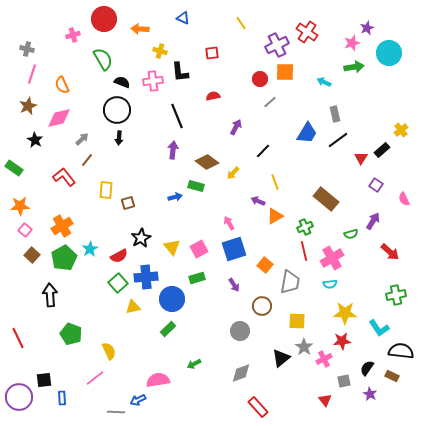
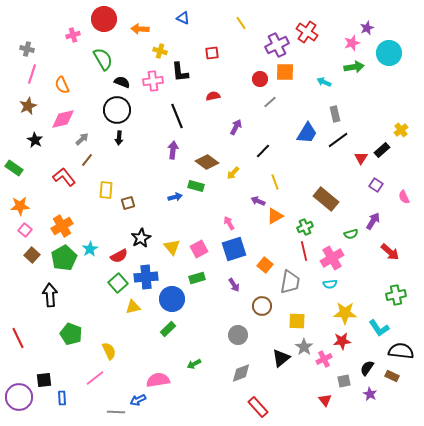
pink diamond at (59, 118): moved 4 px right, 1 px down
pink semicircle at (404, 199): moved 2 px up
gray circle at (240, 331): moved 2 px left, 4 px down
